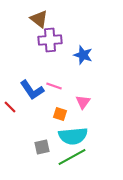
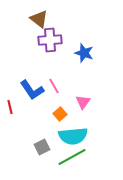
blue star: moved 1 px right, 2 px up
pink line: rotated 42 degrees clockwise
red line: rotated 32 degrees clockwise
orange square: rotated 32 degrees clockwise
gray square: rotated 14 degrees counterclockwise
